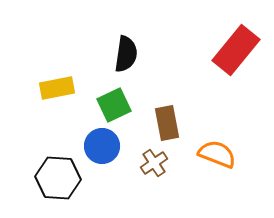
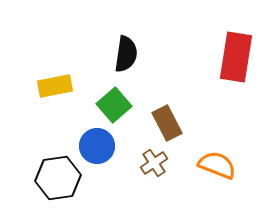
red rectangle: moved 7 px down; rotated 30 degrees counterclockwise
yellow rectangle: moved 2 px left, 2 px up
green square: rotated 16 degrees counterclockwise
brown rectangle: rotated 16 degrees counterclockwise
blue circle: moved 5 px left
orange semicircle: moved 11 px down
black hexagon: rotated 12 degrees counterclockwise
